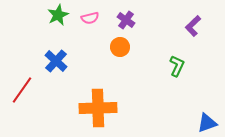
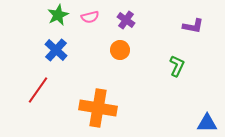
pink semicircle: moved 1 px up
purple L-shape: rotated 125 degrees counterclockwise
orange circle: moved 3 px down
blue cross: moved 11 px up
red line: moved 16 px right
orange cross: rotated 12 degrees clockwise
blue triangle: rotated 20 degrees clockwise
